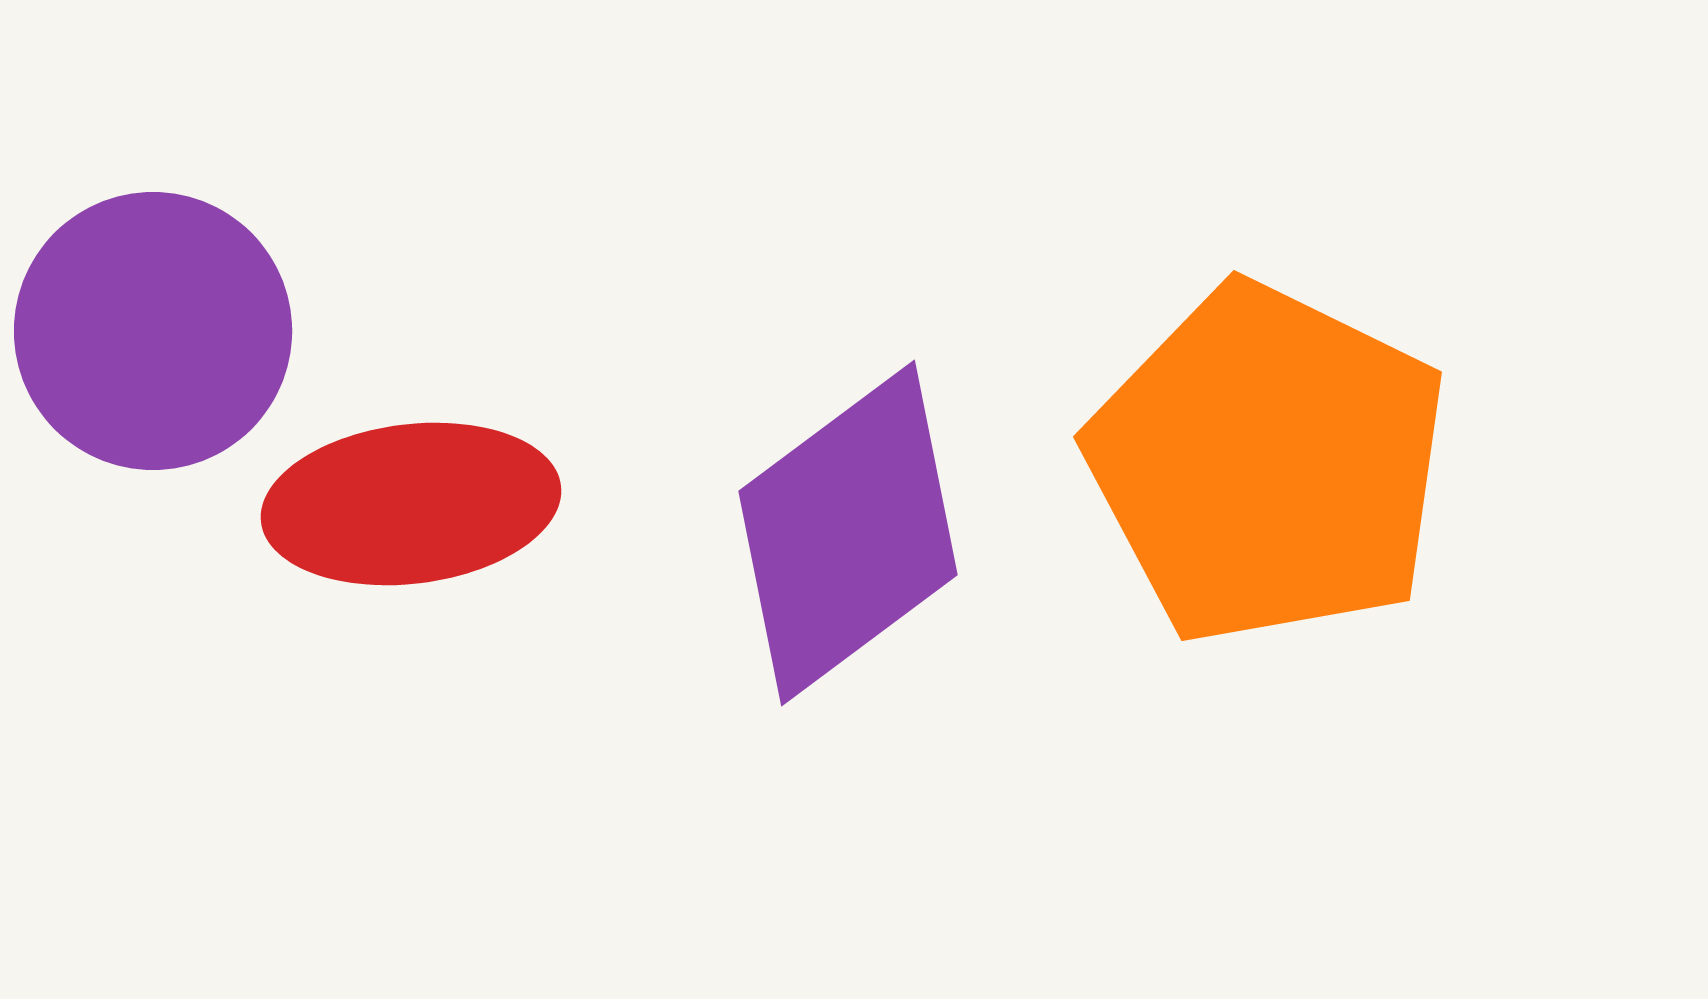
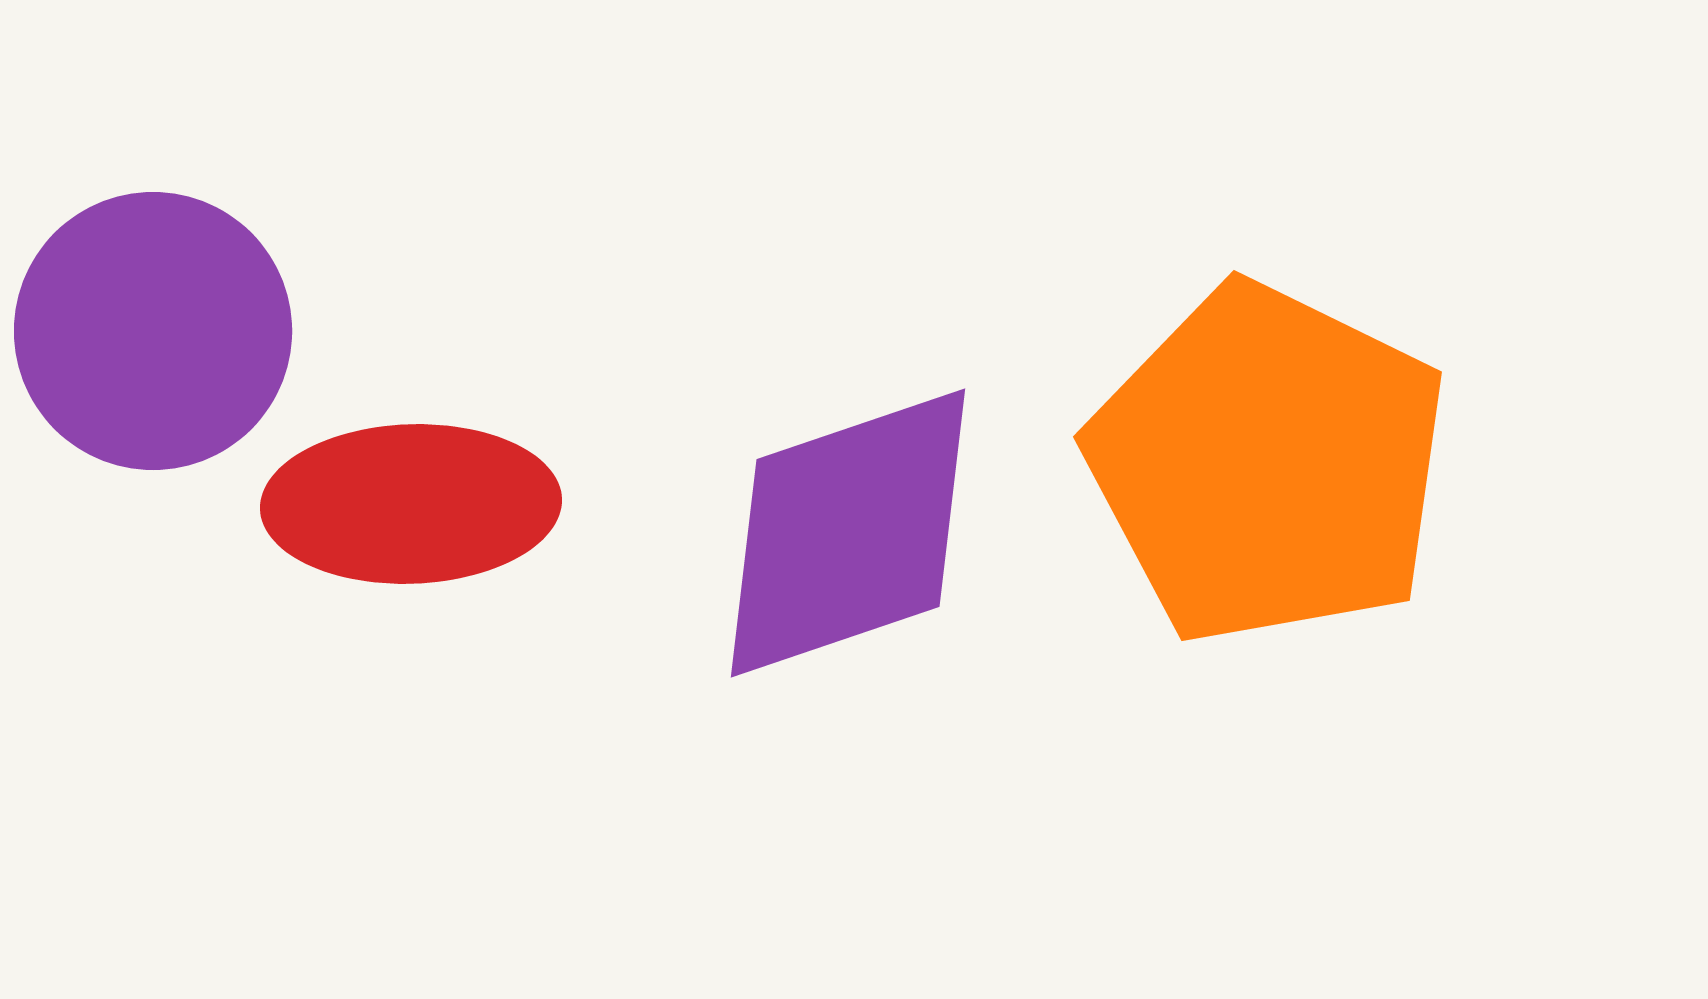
red ellipse: rotated 5 degrees clockwise
purple diamond: rotated 18 degrees clockwise
